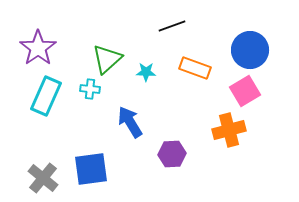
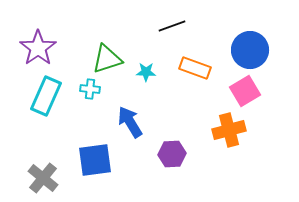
green triangle: rotated 24 degrees clockwise
blue square: moved 4 px right, 9 px up
